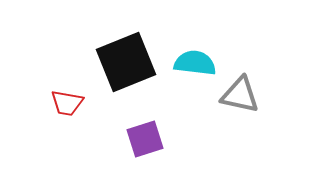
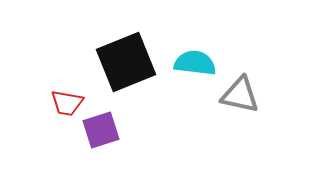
purple square: moved 44 px left, 9 px up
